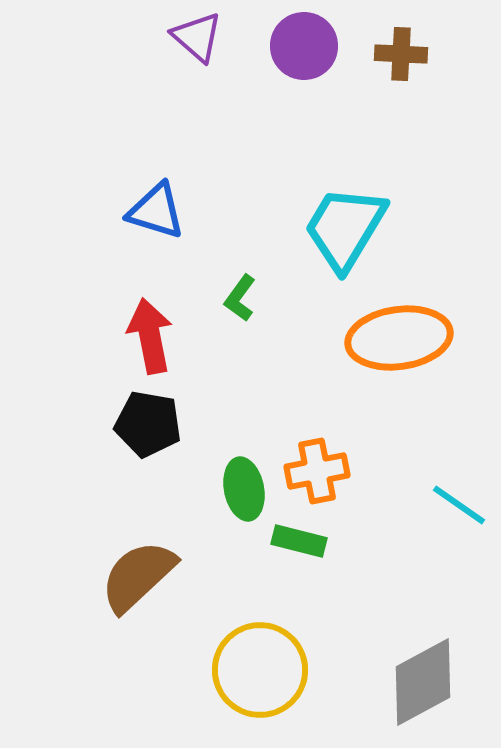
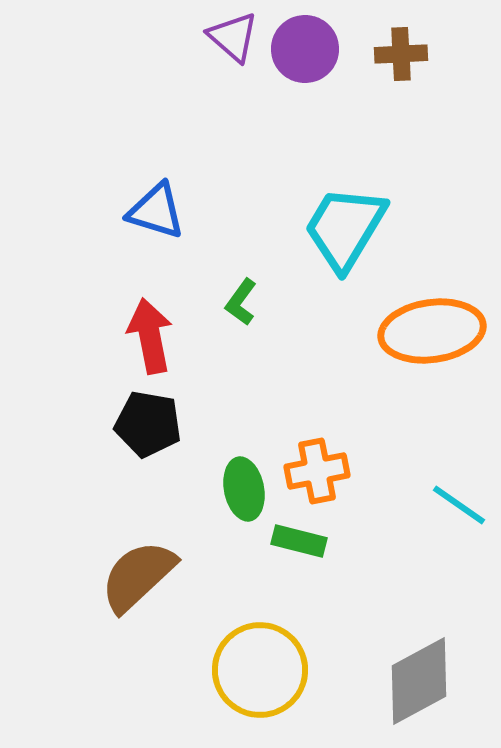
purple triangle: moved 36 px right
purple circle: moved 1 px right, 3 px down
brown cross: rotated 6 degrees counterclockwise
green L-shape: moved 1 px right, 4 px down
orange ellipse: moved 33 px right, 7 px up
gray diamond: moved 4 px left, 1 px up
